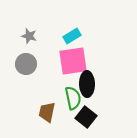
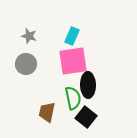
cyan rectangle: rotated 36 degrees counterclockwise
black ellipse: moved 1 px right, 1 px down
